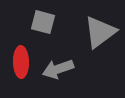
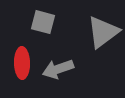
gray triangle: moved 3 px right
red ellipse: moved 1 px right, 1 px down
